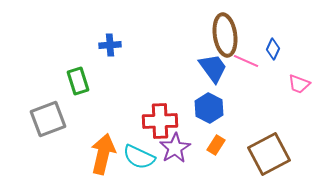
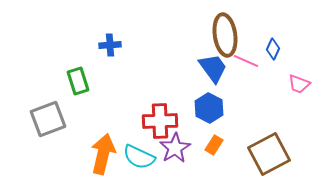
orange rectangle: moved 2 px left
